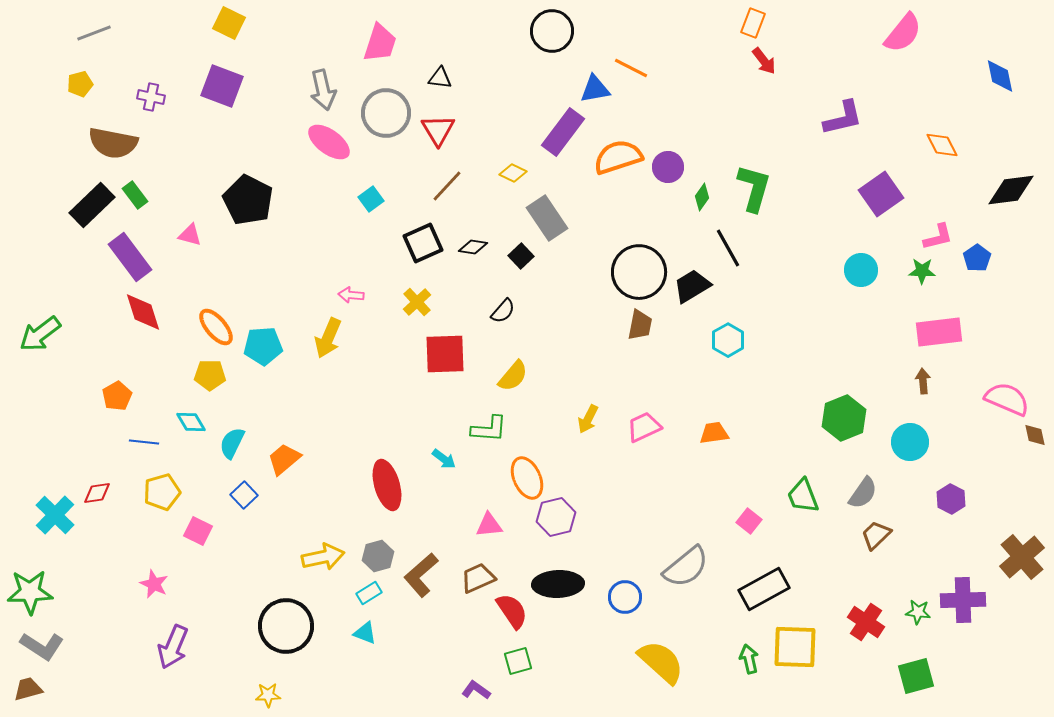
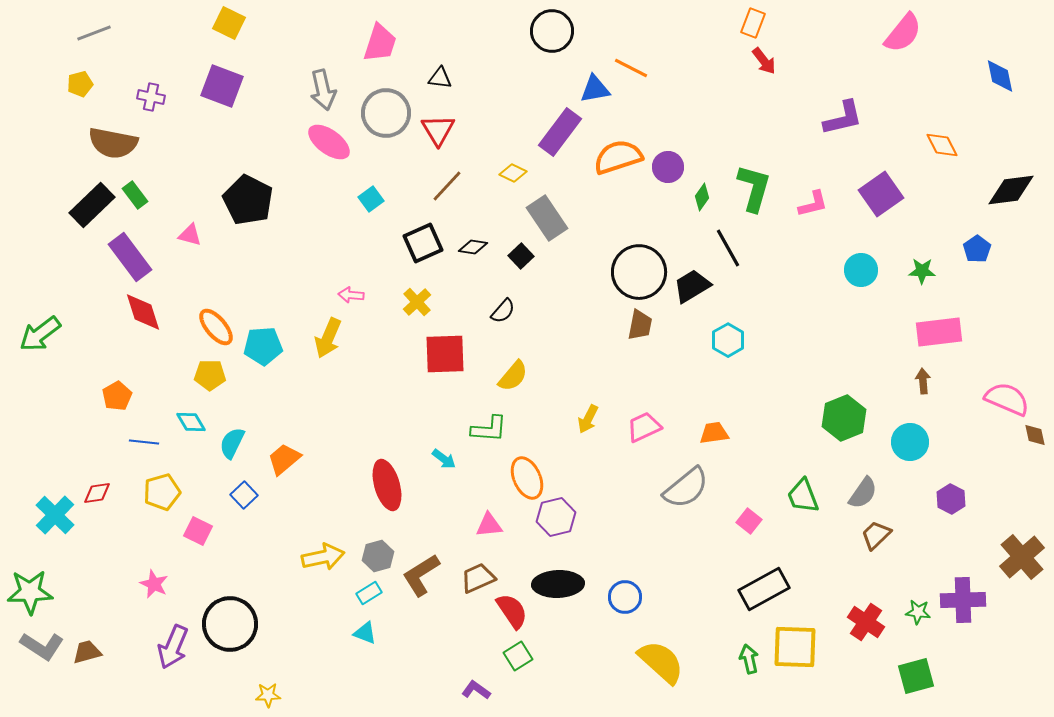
purple rectangle at (563, 132): moved 3 px left
pink L-shape at (938, 237): moved 125 px left, 33 px up
blue pentagon at (977, 258): moved 9 px up
gray semicircle at (686, 567): moved 79 px up
brown L-shape at (421, 575): rotated 9 degrees clockwise
black circle at (286, 626): moved 56 px left, 2 px up
green square at (518, 661): moved 5 px up; rotated 16 degrees counterclockwise
brown trapezoid at (28, 689): moved 59 px right, 37 px up
